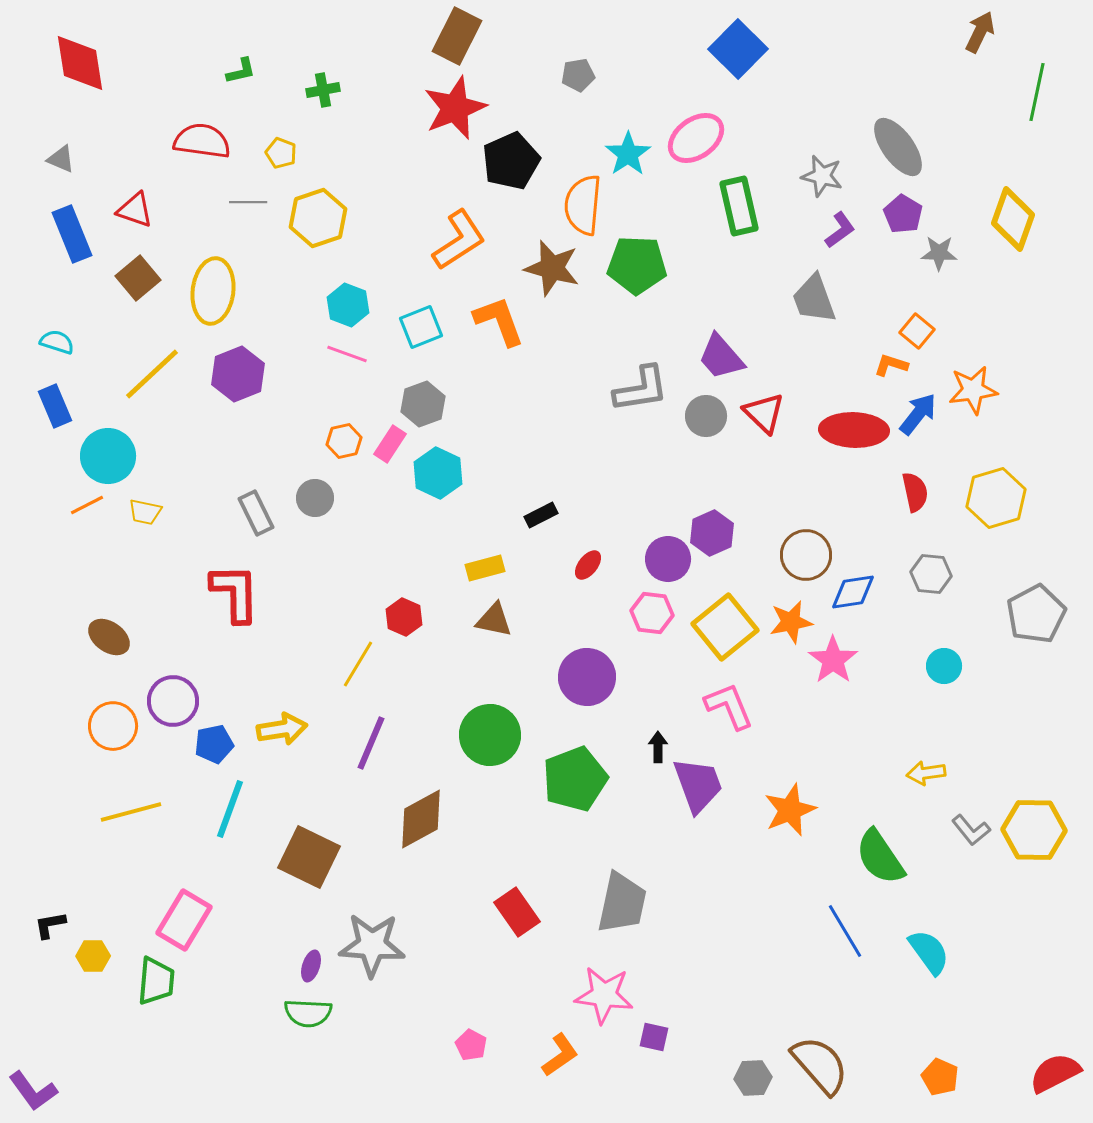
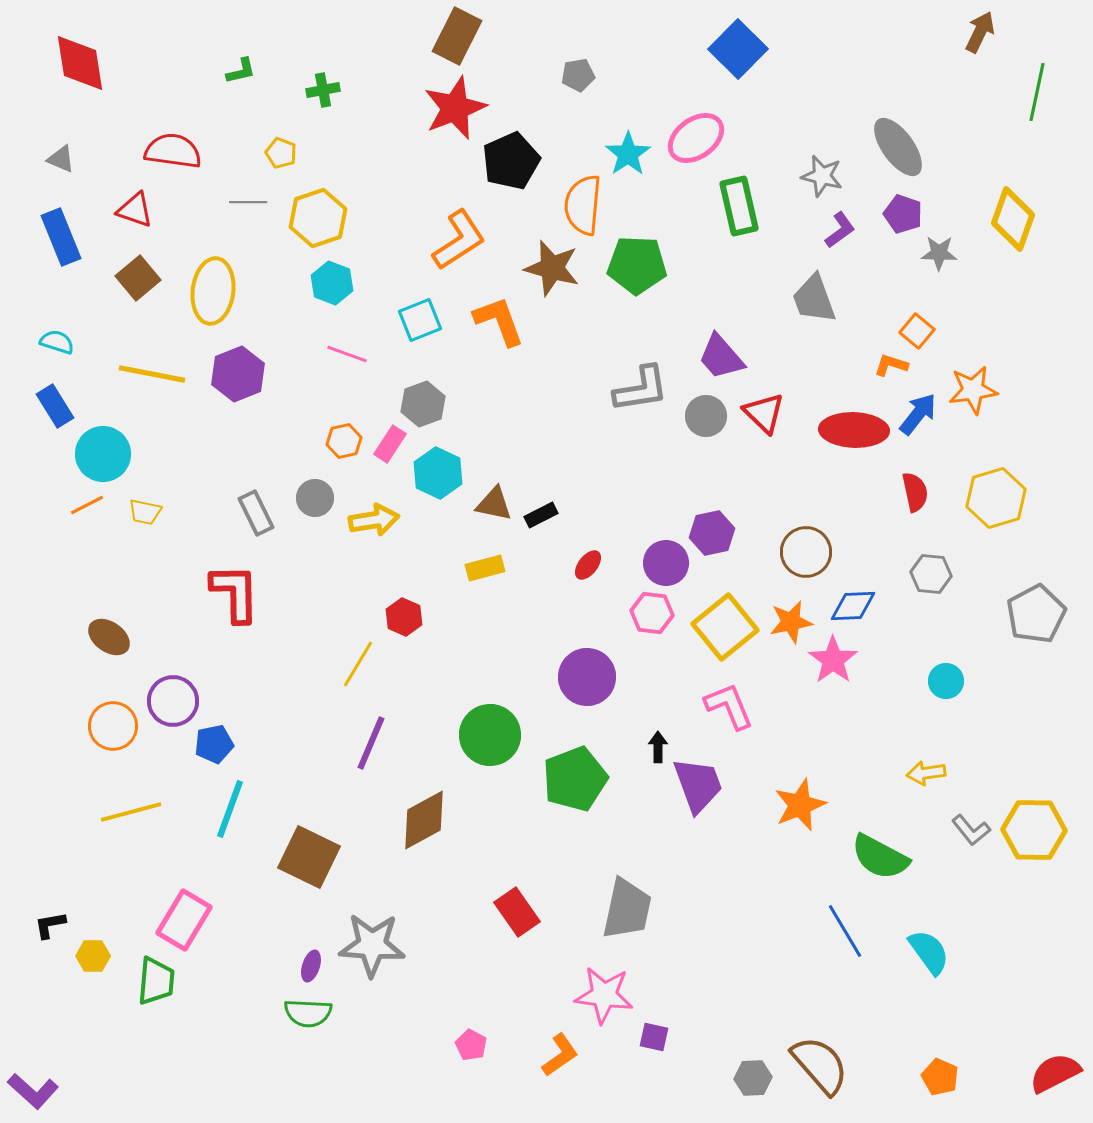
red semicircle at (202, 141): moved 29 px left, 10 px down
purple pentagon at (903, 214): rotated 12 degrees counterclockwise
blue rectangle at (72, 234): moved 11 px left, 3 px down
cyan hexagon at (348, 305): moved 16 px left, 22 px up
cyan square at (421, 327): moved 1 px left, 7 px up
yellow line at (152, 374): rotated 54 degrees clockwise
blue rectangle at (55, 406): rotated 9 degrees counterclockwise
cyan circle at (108, 456): moved 5 px left, 2 px up
purple hexagon at (712, 533): rotated 12 degrees clockwise
brown circle at (806, 555): moved 3 px up
purple circle at (668, 559): moved 2 px left, 4 px down
blue diamond at (853, 592): moved 14 px down; rotated 6 degrees clockwise
brown triangle at (494, 620): moved 116 px up
cyan circle at (944, 666): moved 2 px right, 15 px down
yellow arrow at (282, 729): moved 92 px right, 209 px up
orange star at (790, 810): moved 10 px right, 5 px up
brown diamond at (421, 819): moved 3 px right, 1 px down
green semicircle at (880, 857): rotated 28 degrees counterclockwise
gray trapezoid at (622, 903): moved 5 px right, 6 px down
purple L-shape at (33, 1091): rotated 12 degrees counterclockwise
